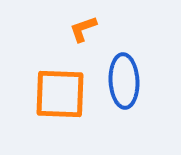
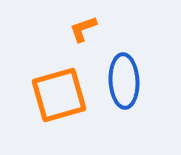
orange square: moved 1 px left, 1 px down; rotated 18 degrees counterclockwise
